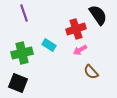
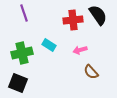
red cross: moved 3 px left, 9 px up; rotated 12 degrees clockwise
pink arrow: rotated 16 degrees clockwise
